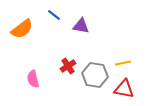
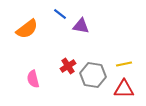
blue line: moved 6 px right, 1 px up
orange semicircle: moved 5 px right
yellow line: moved 1 px right, 1 px down
gray hexagon: moved 2 px left
red triangle: rotated 10 degrees counterclockwise
